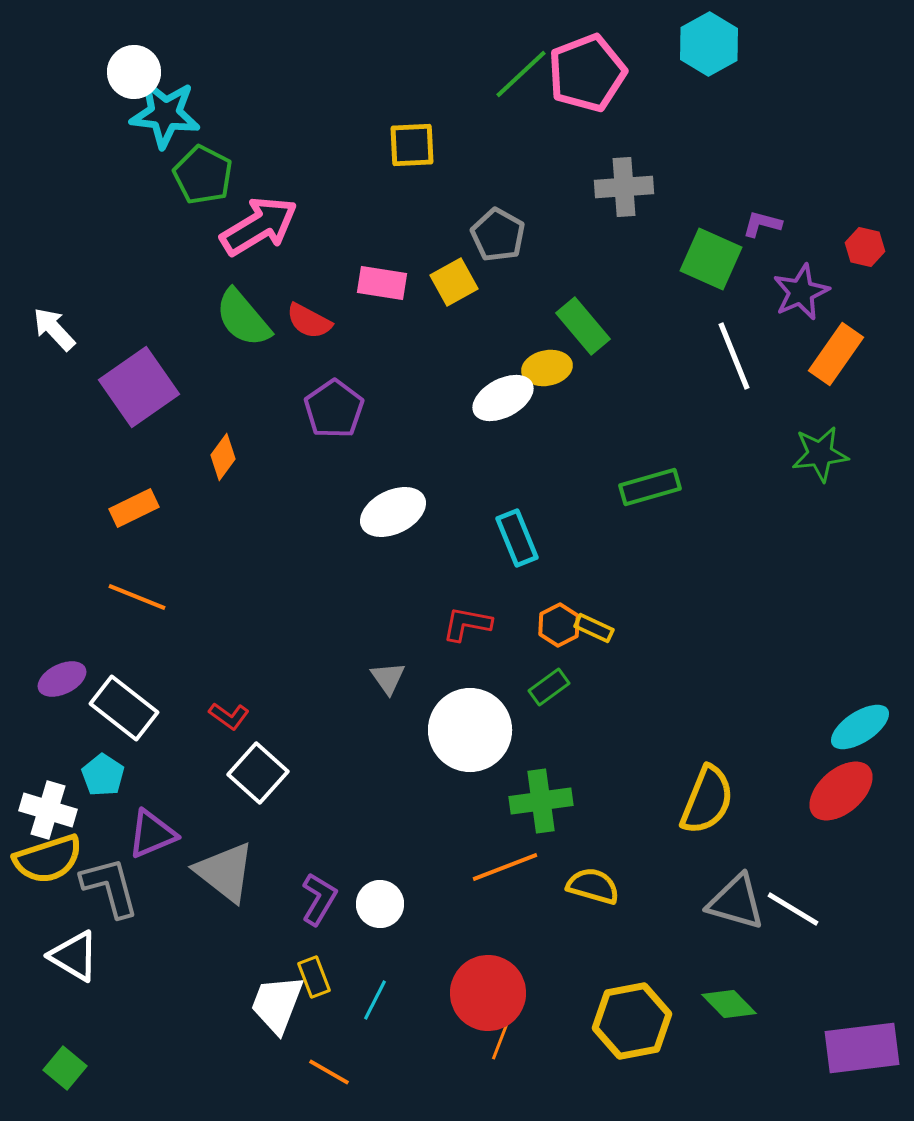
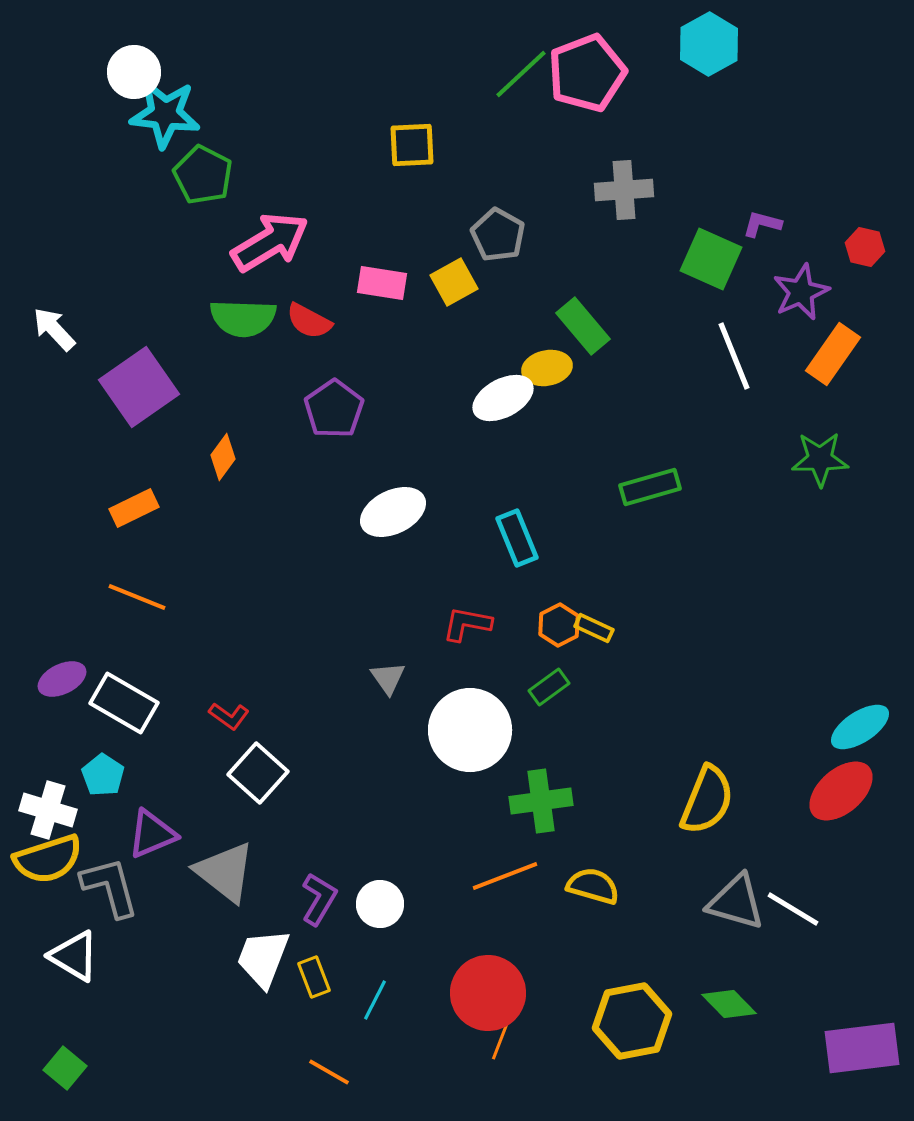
gray cross at (624, 187): moved 3 px down
pink arrow at (259, 226): moved 11 px right, 16 px down
green semicircle at (243, 318): rotated 48 degrees counterclockwise
orange rectangle at (836, 354): moved 3 px left
green star at (820, 454): moved 5 px down; rotated 6 degrees clockwise
white rectangle at (124, 708): moved 5 px up; rotated 8 degrees counterclockwise
orange line at (505, 867): moved 9 px down
white trapezoid at (277, 1004): moved 14 px left, 46 px up
